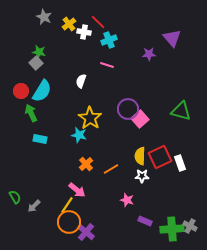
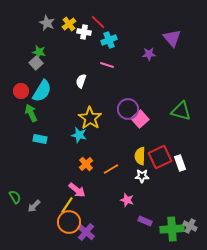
gray star: moved 3 px right, 6 px down
